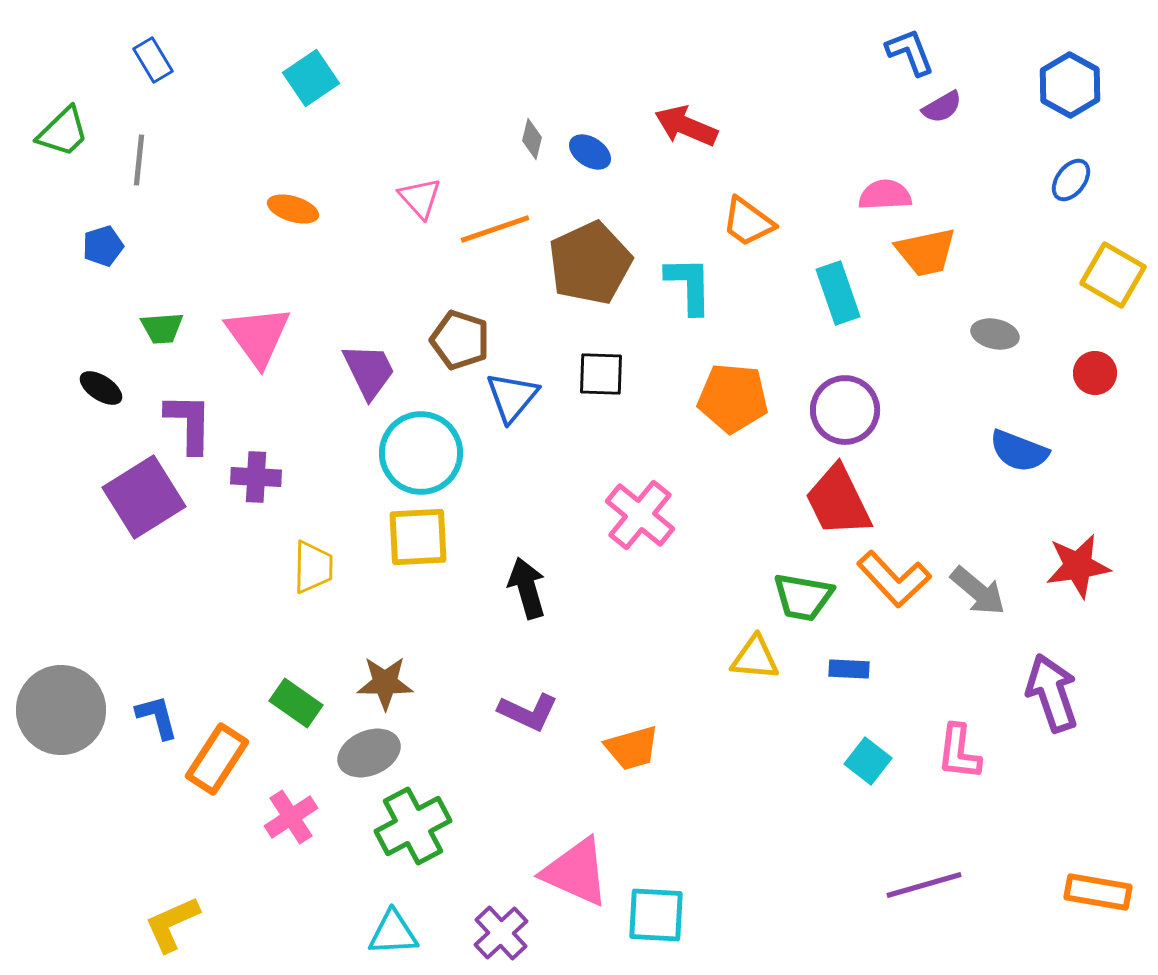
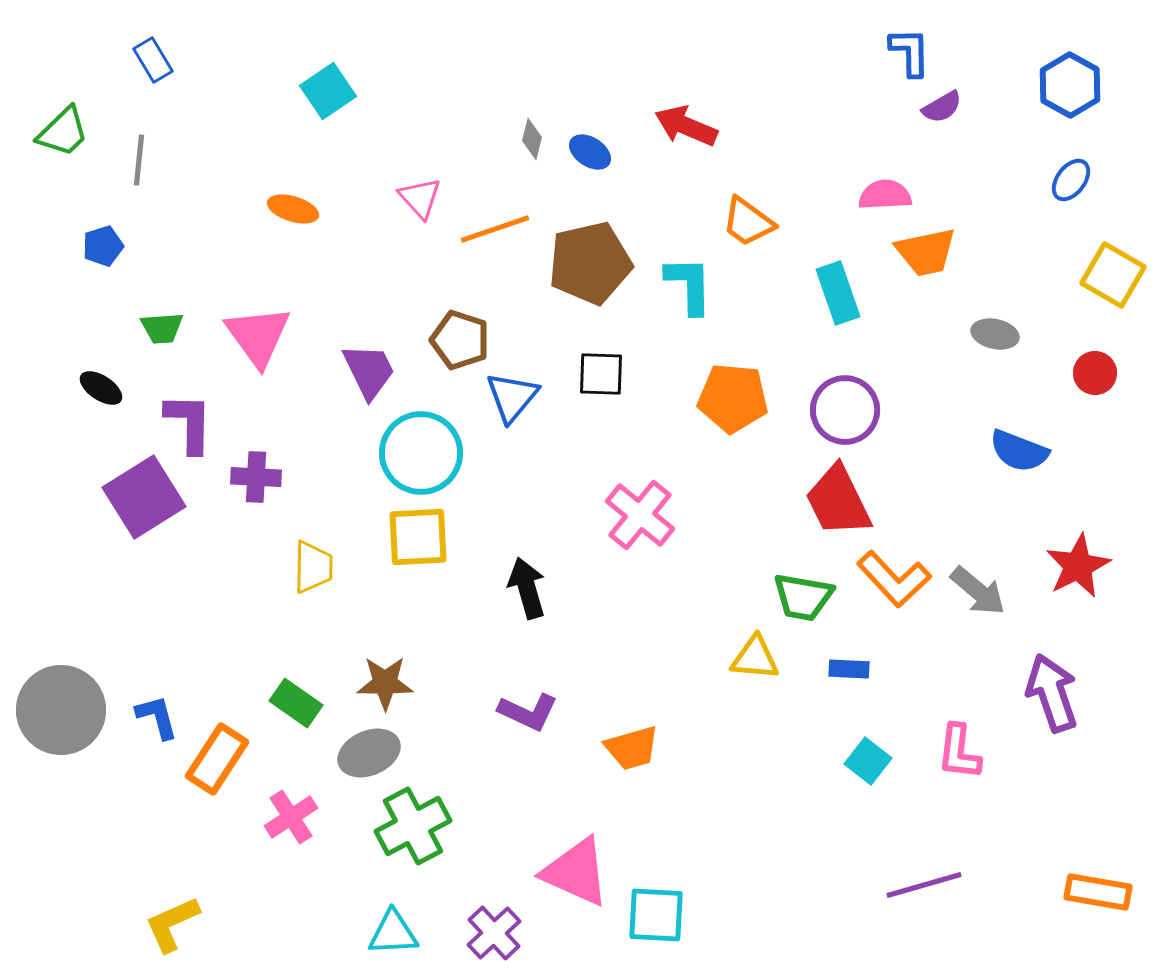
blue L-shape at (910, 52): rotated 20 degrees clockwise
cyan square at (311, 78): moved 17 px right, 13 px down
brown pentagon at (590, 263): rotated 12 degrees clockwise
red star at (1078, 566): rotated 18 degrees counterclockwise
purple cross at (501, 933): moved 7 px left
